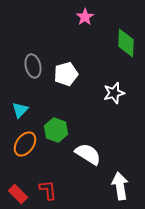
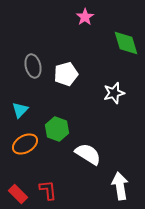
green diamond: rotated 20 degrees counterclockwise
green hexagon: moved 1 px right, 1 px up
orange ellipse: rotated 25 degrees clockwise
